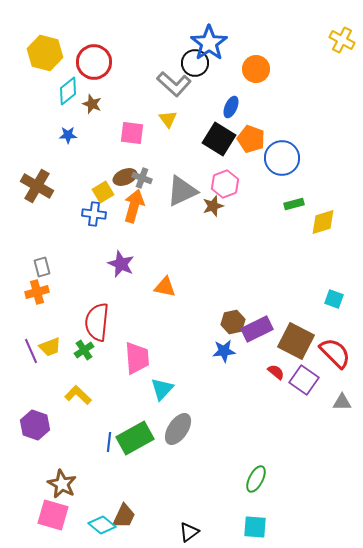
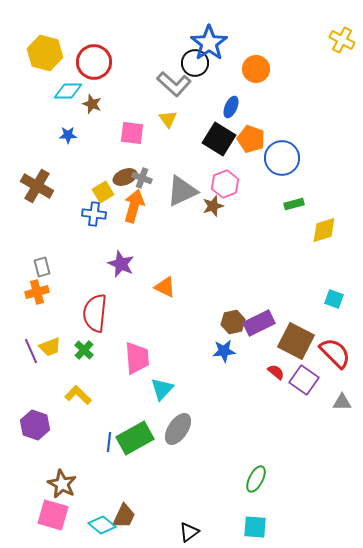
cyan diamond at (68, 91): rotated 40 degrees clockwise
yellow diamond at (323, 222): moved 1 px right, 8 px down
orange triangle at (165, 287): rotated 15 degrees clockwise
red semicircle at (97, 322): moved 2 px left, 9 px up
purple rectangle at (257, 329): moved 2 px right, 6 px up
green cross at (84, 350): rotated 12 degrees counterclockwise
